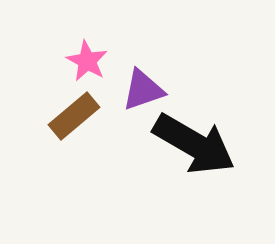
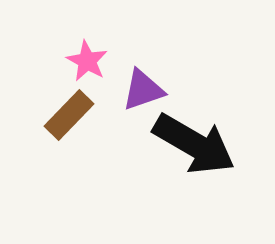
brown rectangle: moved 5 px left, 1 px up; rotated 6 degrees counterclockwise
